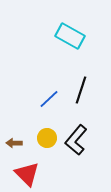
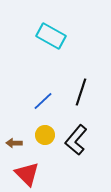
cyan rectangle: moved 19 px left
black line: moved 2 px down
blue line: moved 6 px left, 2 px down
yellow circle: moved 2 px left, 3 px up
